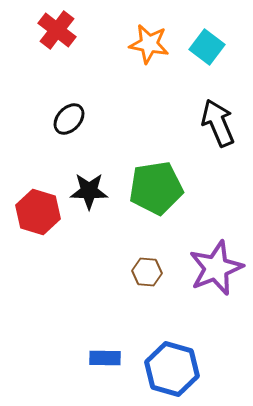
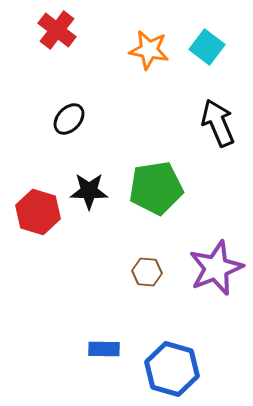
orange star: moved 6 px down
blue rectangle: moved 1 px left, 9 px up
